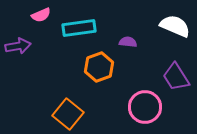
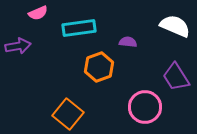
pink semicircle: moved 3 px left, 2 px up
